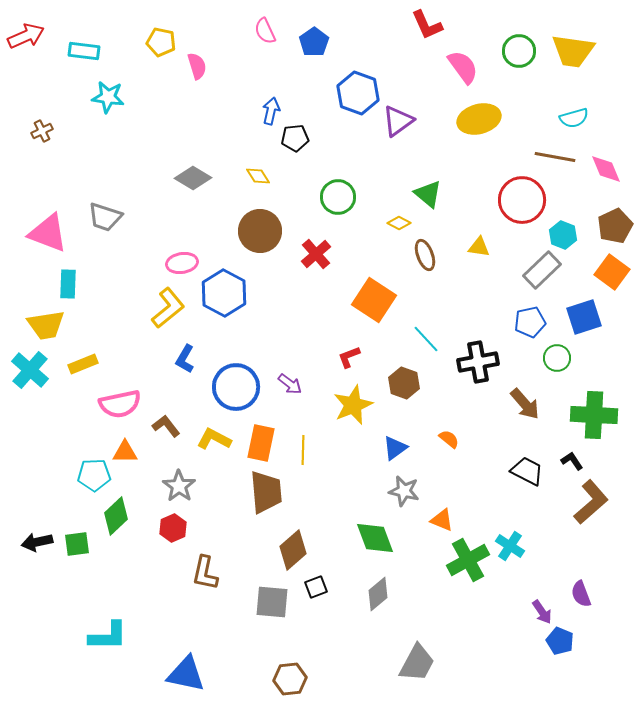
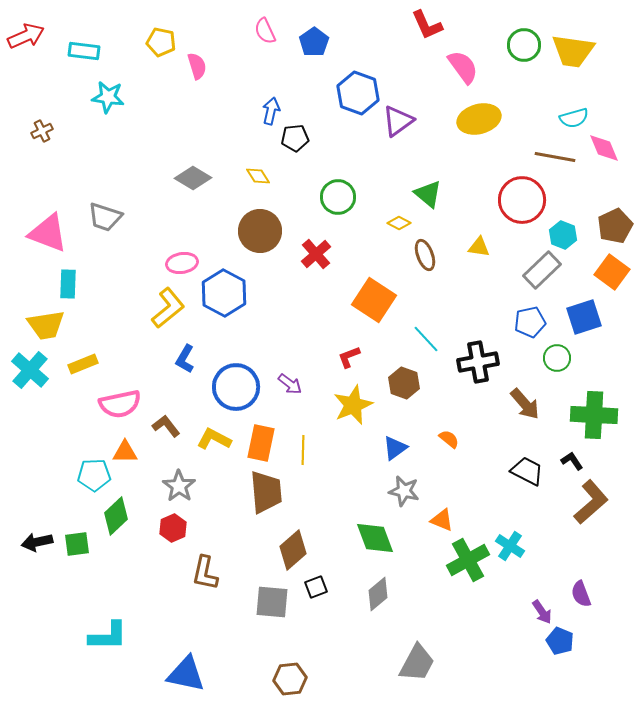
green circle at (519, 51): moved 5 px right, 6 px up
pink diamond at (606, 169): moved 2 px left, 21 px up
